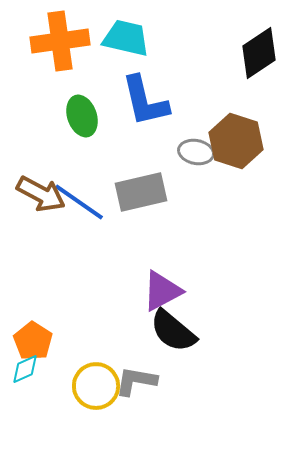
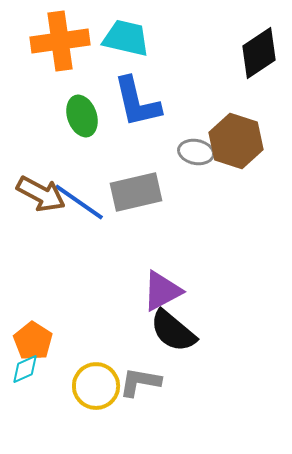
blue L-shape: moved 8 px left, 1 px down
gray rectangle: moved 5 px left
gray L-shape: moved 4 px right, 1 px down
